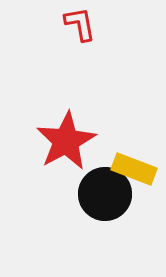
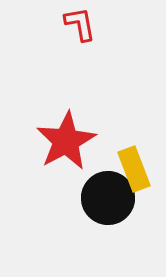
yellow rectangle: rotated 48 degrees clockwise
black circle: moved 3 px right, 4 px down
